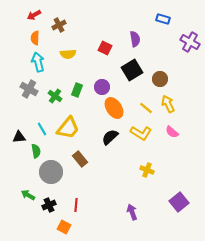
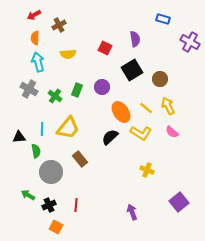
yellow arrow: moved 2 px down
orange ellipse: moved 7 px right, 4 px down
cyan line: rotated 32 degrees clockwise
orange square: moved 8 px left
